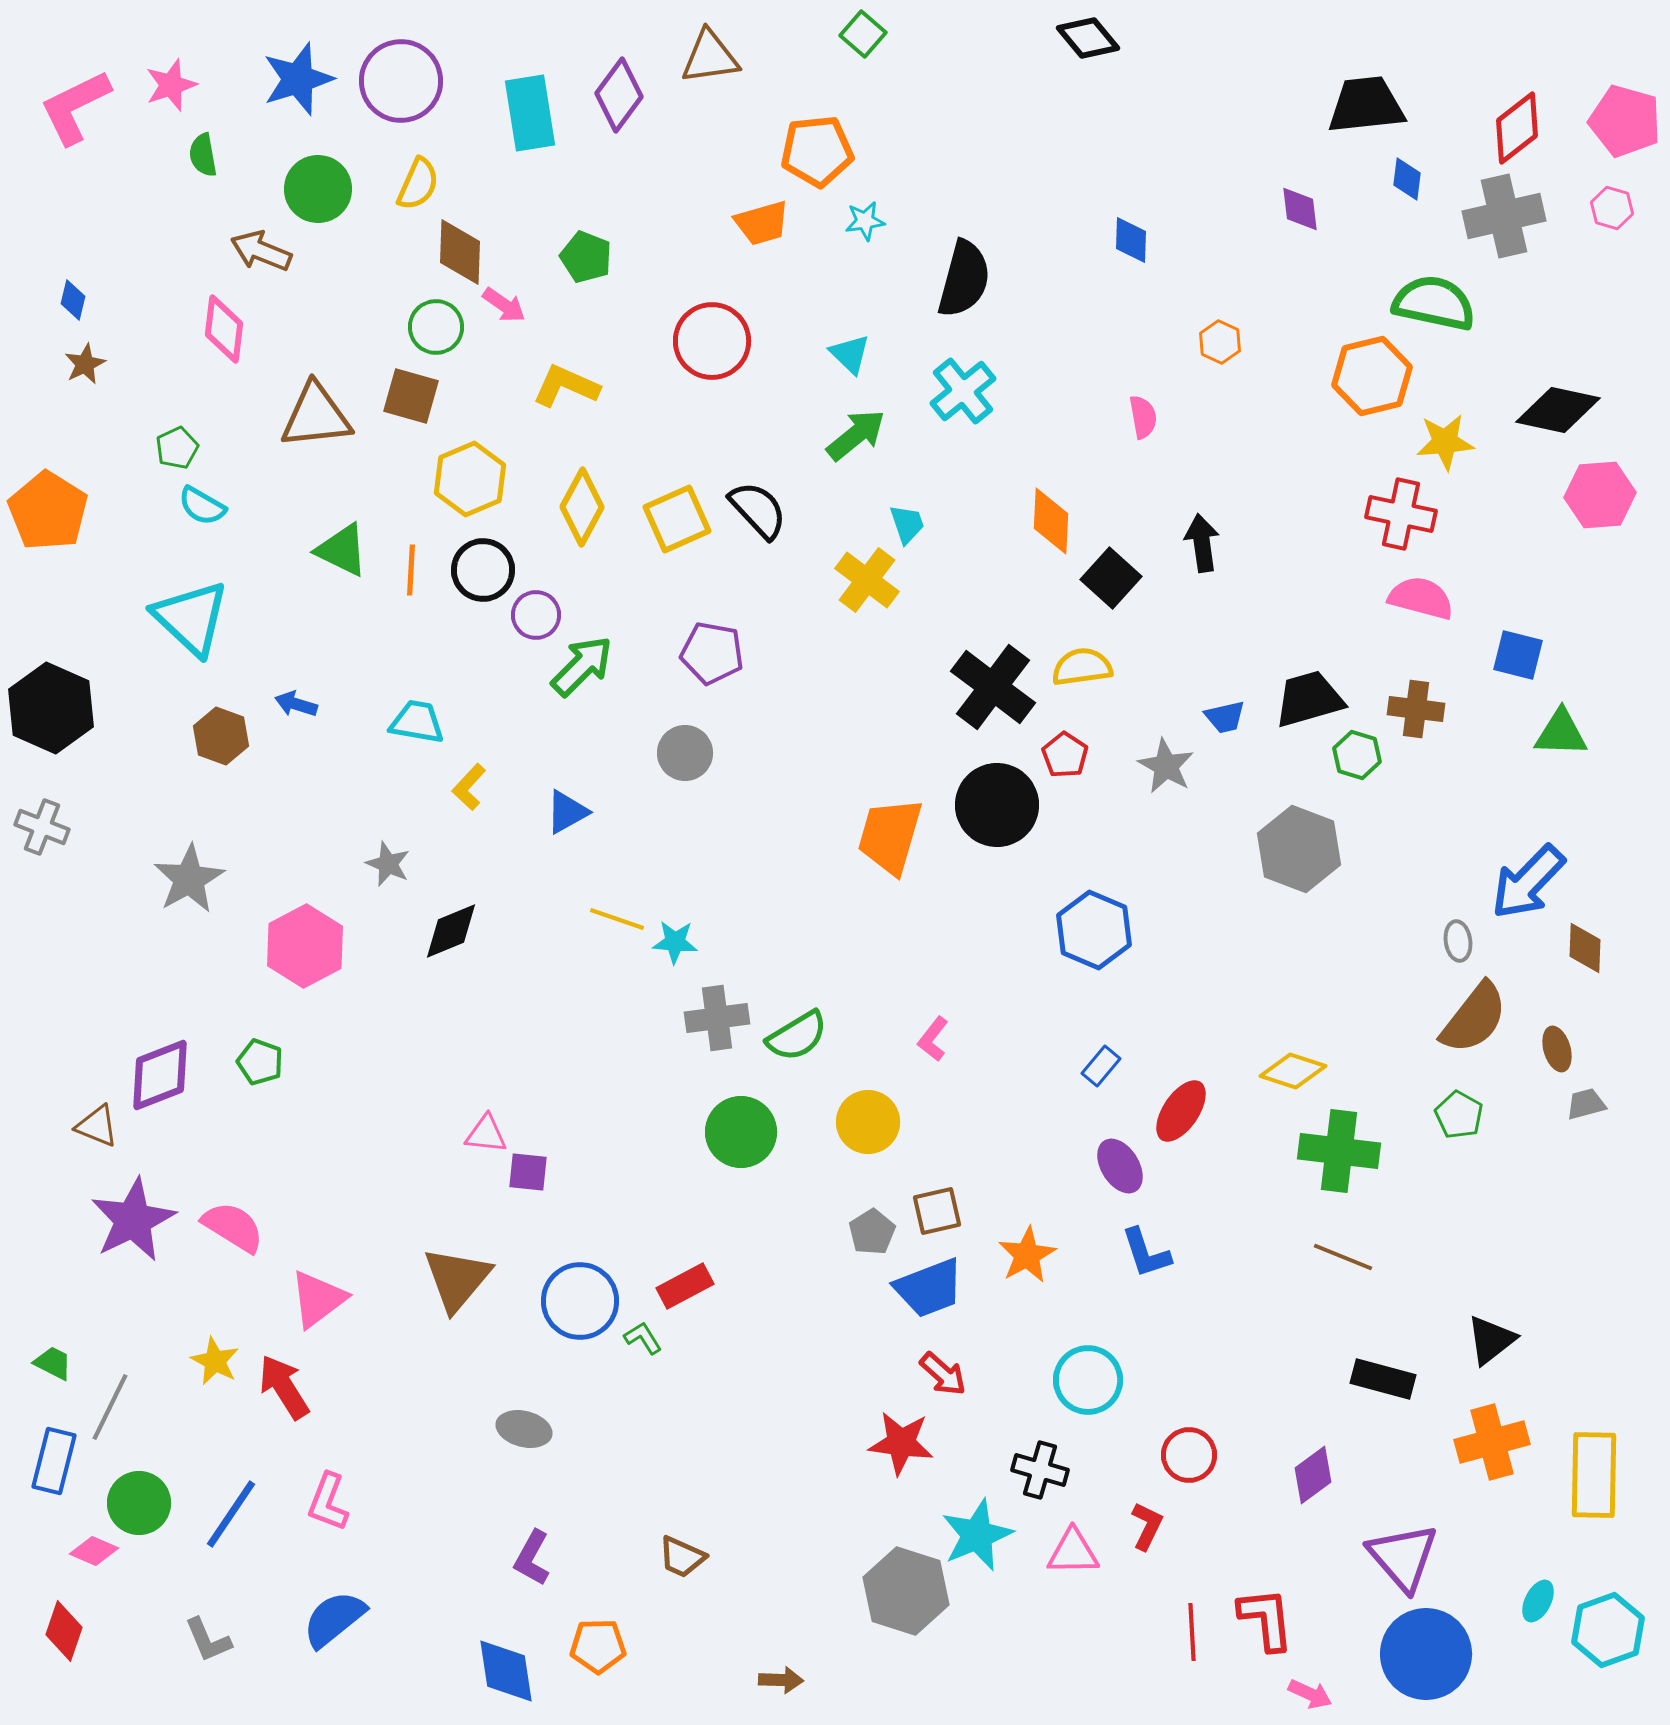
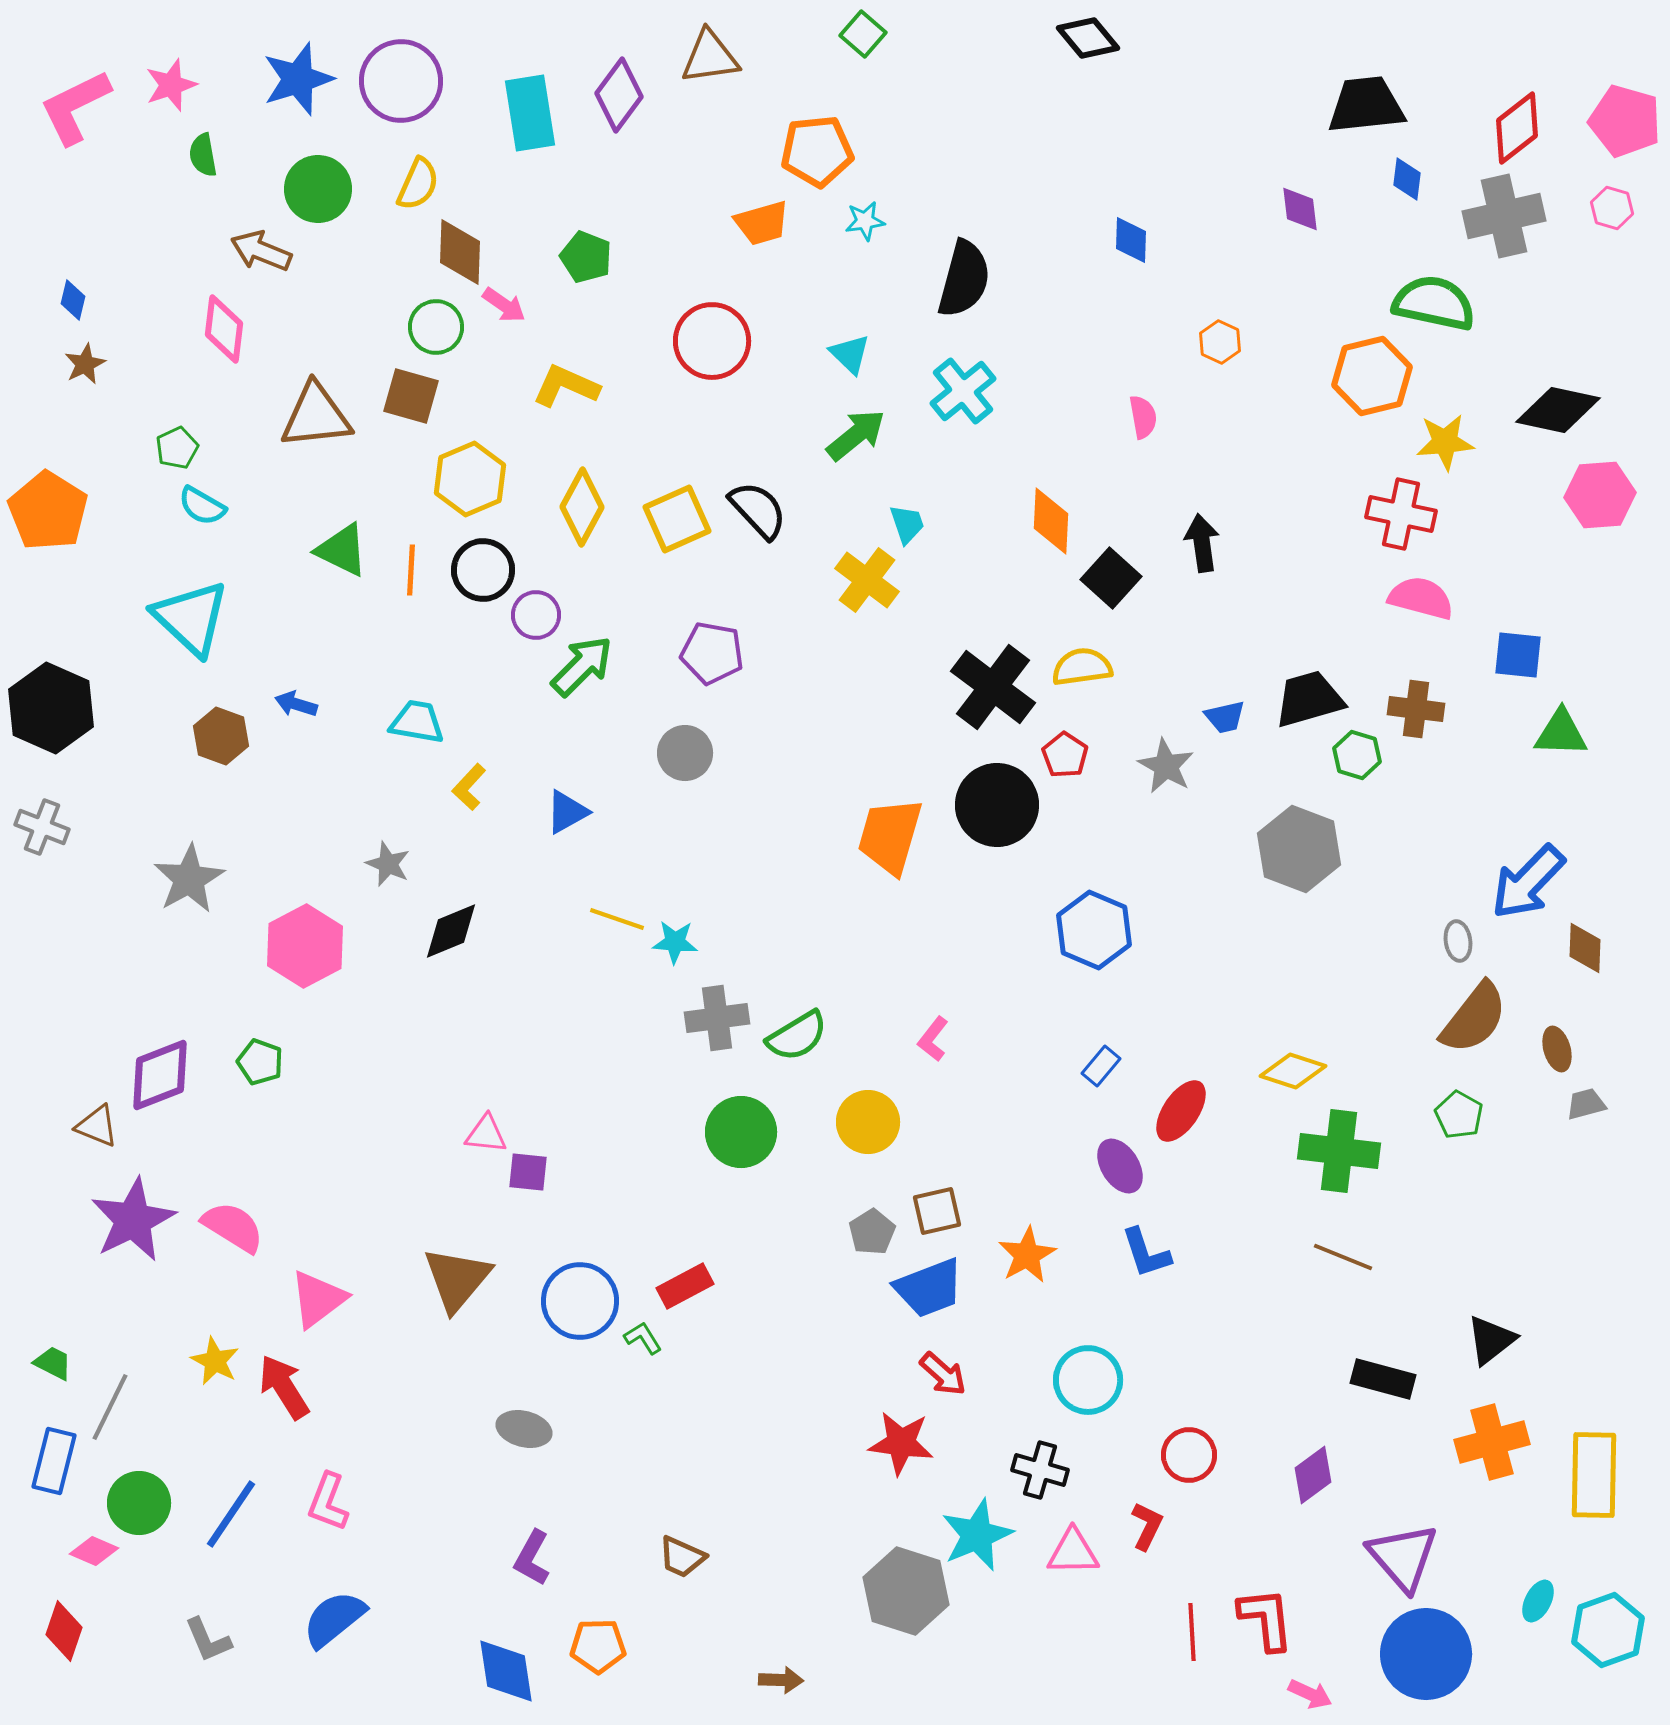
blue square at (1518, 655): rotated 8 degrees counterclockwise
